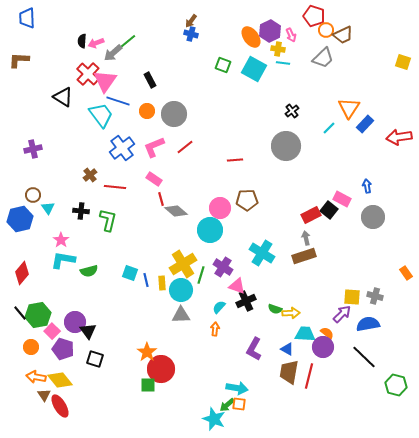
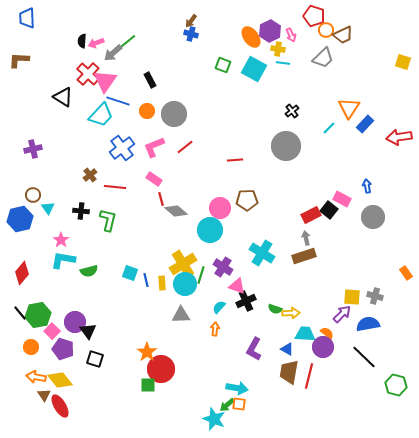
cyan trapezoid at (101, 115): rotated 80 degrees clockwise
cyan circle at (181, 290): moved 4 px right, 6 px up
